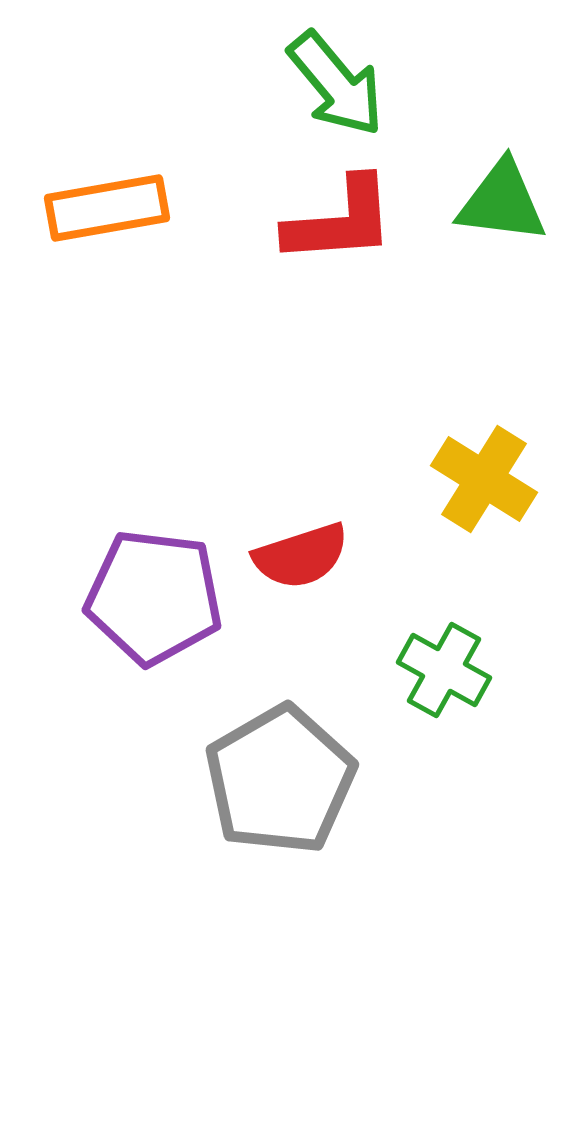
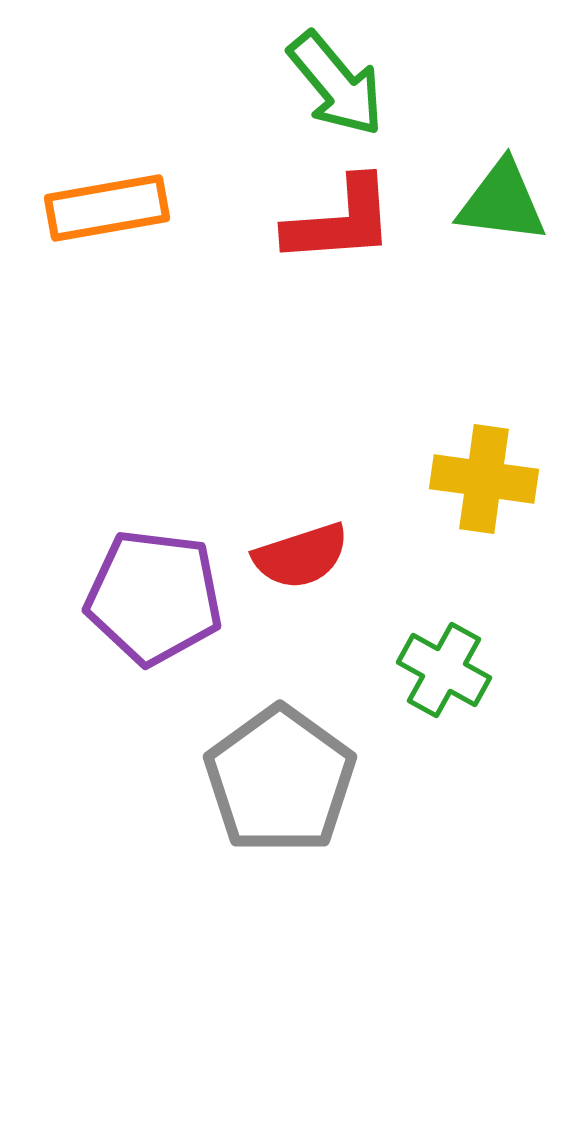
yellow cross: rotated 24 degrees counterclockwise
gray pentagon: rotated 6 degrees counterclockwise
